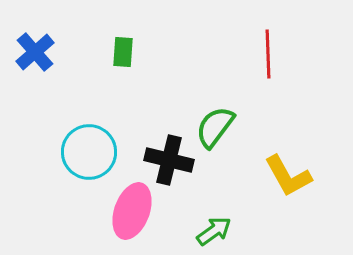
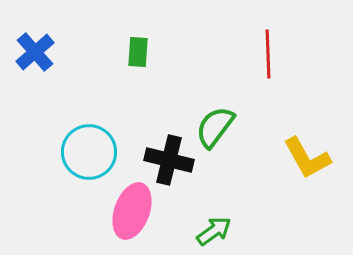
green rectangle: moved 15 px right
yellow L-shape: moved 19 px right, 18 px up
